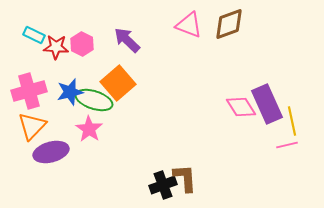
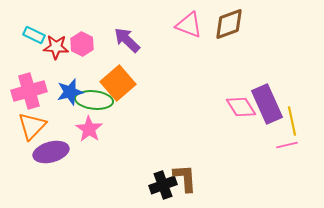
green ellipse: rotated 12 degrees counterclockwise
